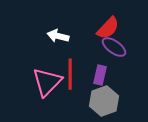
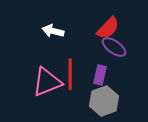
white arrow: moved 5 px left, 5 px up
pink triangle: rotated 24 degrees clockwise
